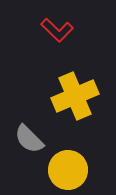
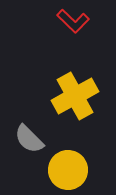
red L-shape: moved 16 px right, 9 px up
yellow cross: rotated 6 degrees counterclockwise
